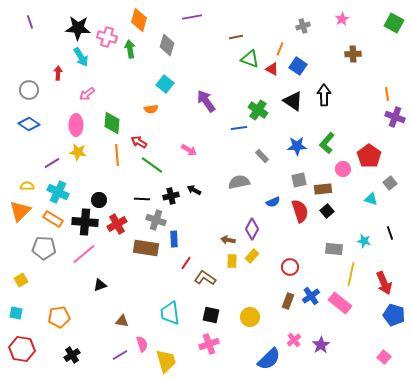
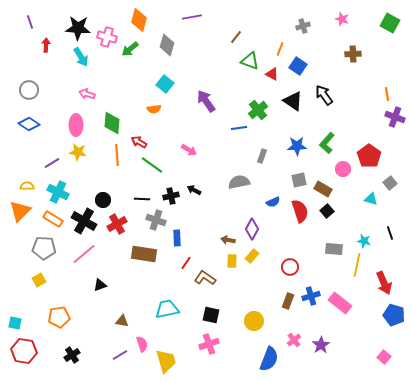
pink star at (342, 19): rotated 24 degrees counterclockwise
green square at (394, 23): moved 4 px left
brown line at (236, 37): rotated 40 degrees counterclockwise
green arrow at (130, 49): rotated 120 degrees counterclockwise
green triangle at (250, 59): moved 2 px down
red triangle at (272, 69): moved 5 px down
red arrow at (58, 73): moved 12 px left, 28 px up
pink arrow at (87, 94): rotated 56 degrees clockwise
black arrow at (324, 95): rotated 35 degrees counterclockwise
orange semicircle at (151, 109): moved 3 px right
green cross at (258, 110): rotated 18 degrees clockwise
gray rectangle at (262, 156): rotated 64 degrees clockwise
brown rectangle at (323, 189): rotated 36 degrees clockwise
black circle at (99, 200): moved 4 px right
black cross at (85, 222): moved 1 px left, 1 px up; rotated 25 degrees clockwise
blue rectangle at (174, 239): moved 3 px right, 1 px up
brown rectangle at (146, 248): moved 2 px left, 6 px down
yellow line at (351, 274): moved 6 px right, 9 px up
yellow square at (21, 280): moved 18 px right
blue cross at (311, 296): rotated 18 degrees clockwise
cyan square at (16, 313): moved 1 px left, 10 px down
cyan trapezoid at (170, 313): moved 3 px left, 4 px up; rotated 85 degrees clockwise
yellow circle at (250, 317): moved 4 px right, 4 px down
red hexagon at (22, 349): moved 2 px right, 2 px down
blue semicircle at (269, 359): rotated 25 degrees counterclockwise
